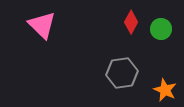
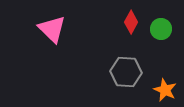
pink triangle: moved 10 px right, 4 px down
gray hexagon: moved 4 px right, 1 px up; rotated 12 degrees clockwise
